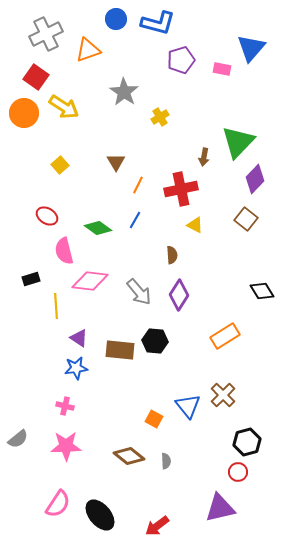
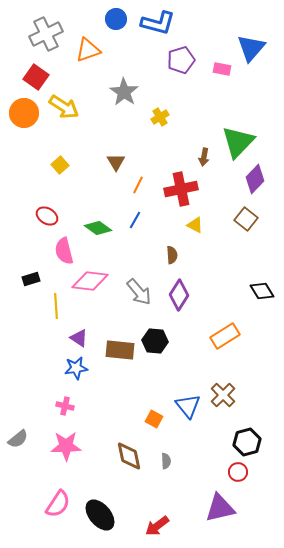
brown diamond at (129, 456): rotated 40 degrees clockwise
